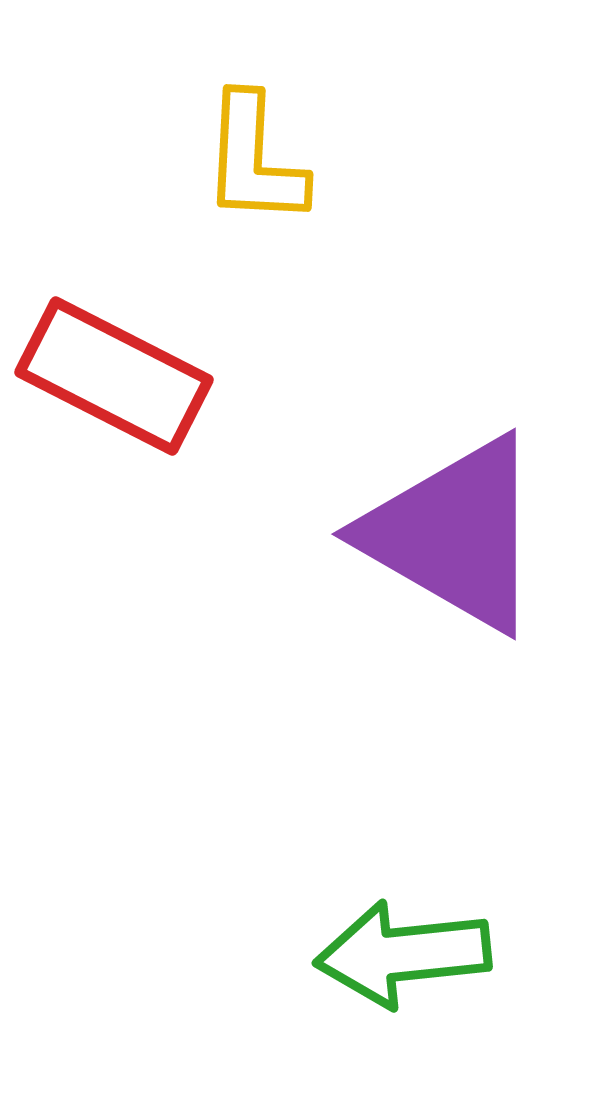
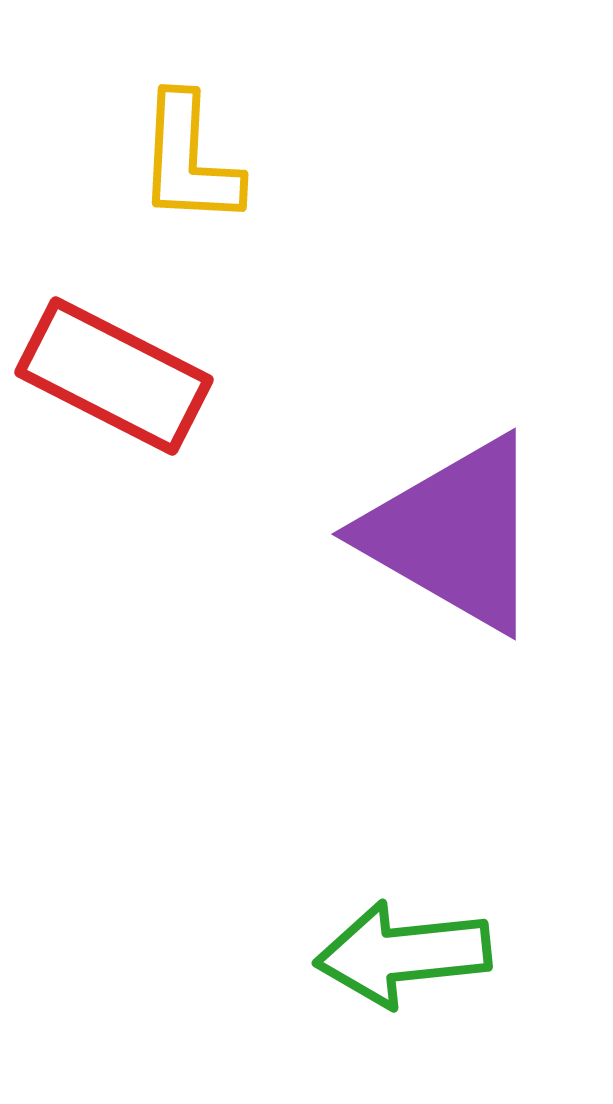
yellow L-shape: moved 65 px left
